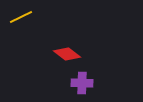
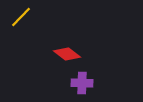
yellow line: rotated 20 degrees counterclockwise
